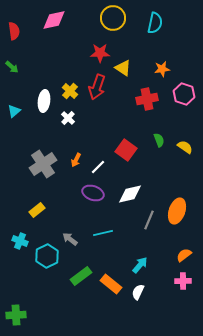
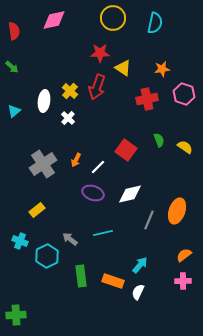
green rectangle: rotated 60 degrees counterclockwise
orange rectangle: moved 2 px right, 3 px up; rotated 20 degrees counterclockwise
